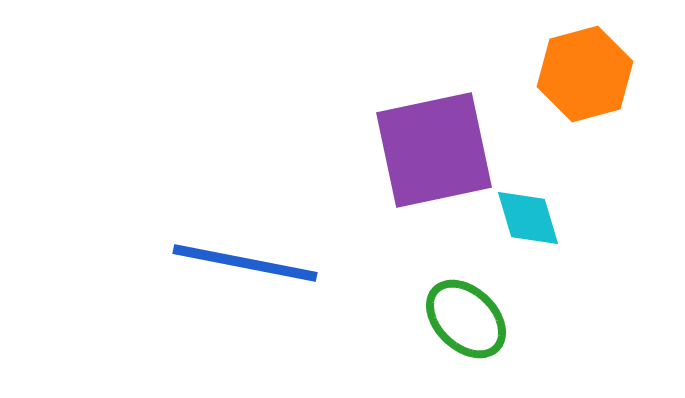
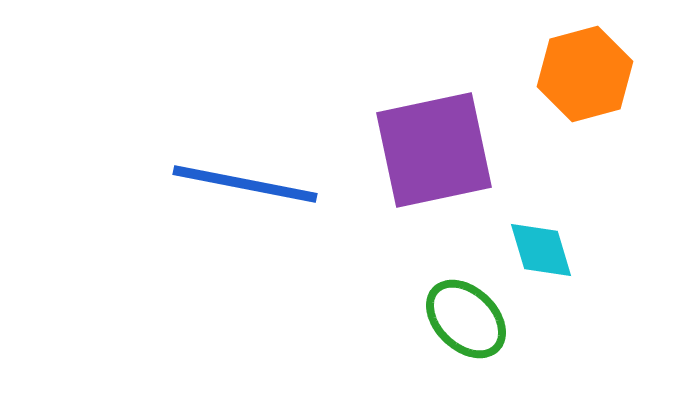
cyan diamond: moved 13 px right, 32 px down
blue line: moved 79 px up
